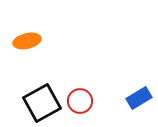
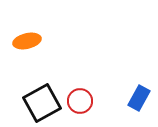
blue rectangle: rotated 30 degrees counterclockwise
